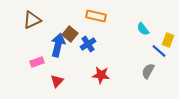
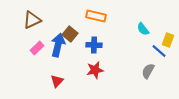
blue cross: moved 6 px right, 1 px down; rotated 35 degrees clockwise
pink rectangle: moved 14 px up; rotated 24 degrees counterclockwise
red star: moved 6 px left, 5 px up; rotated 18 degrees counterclockwise
